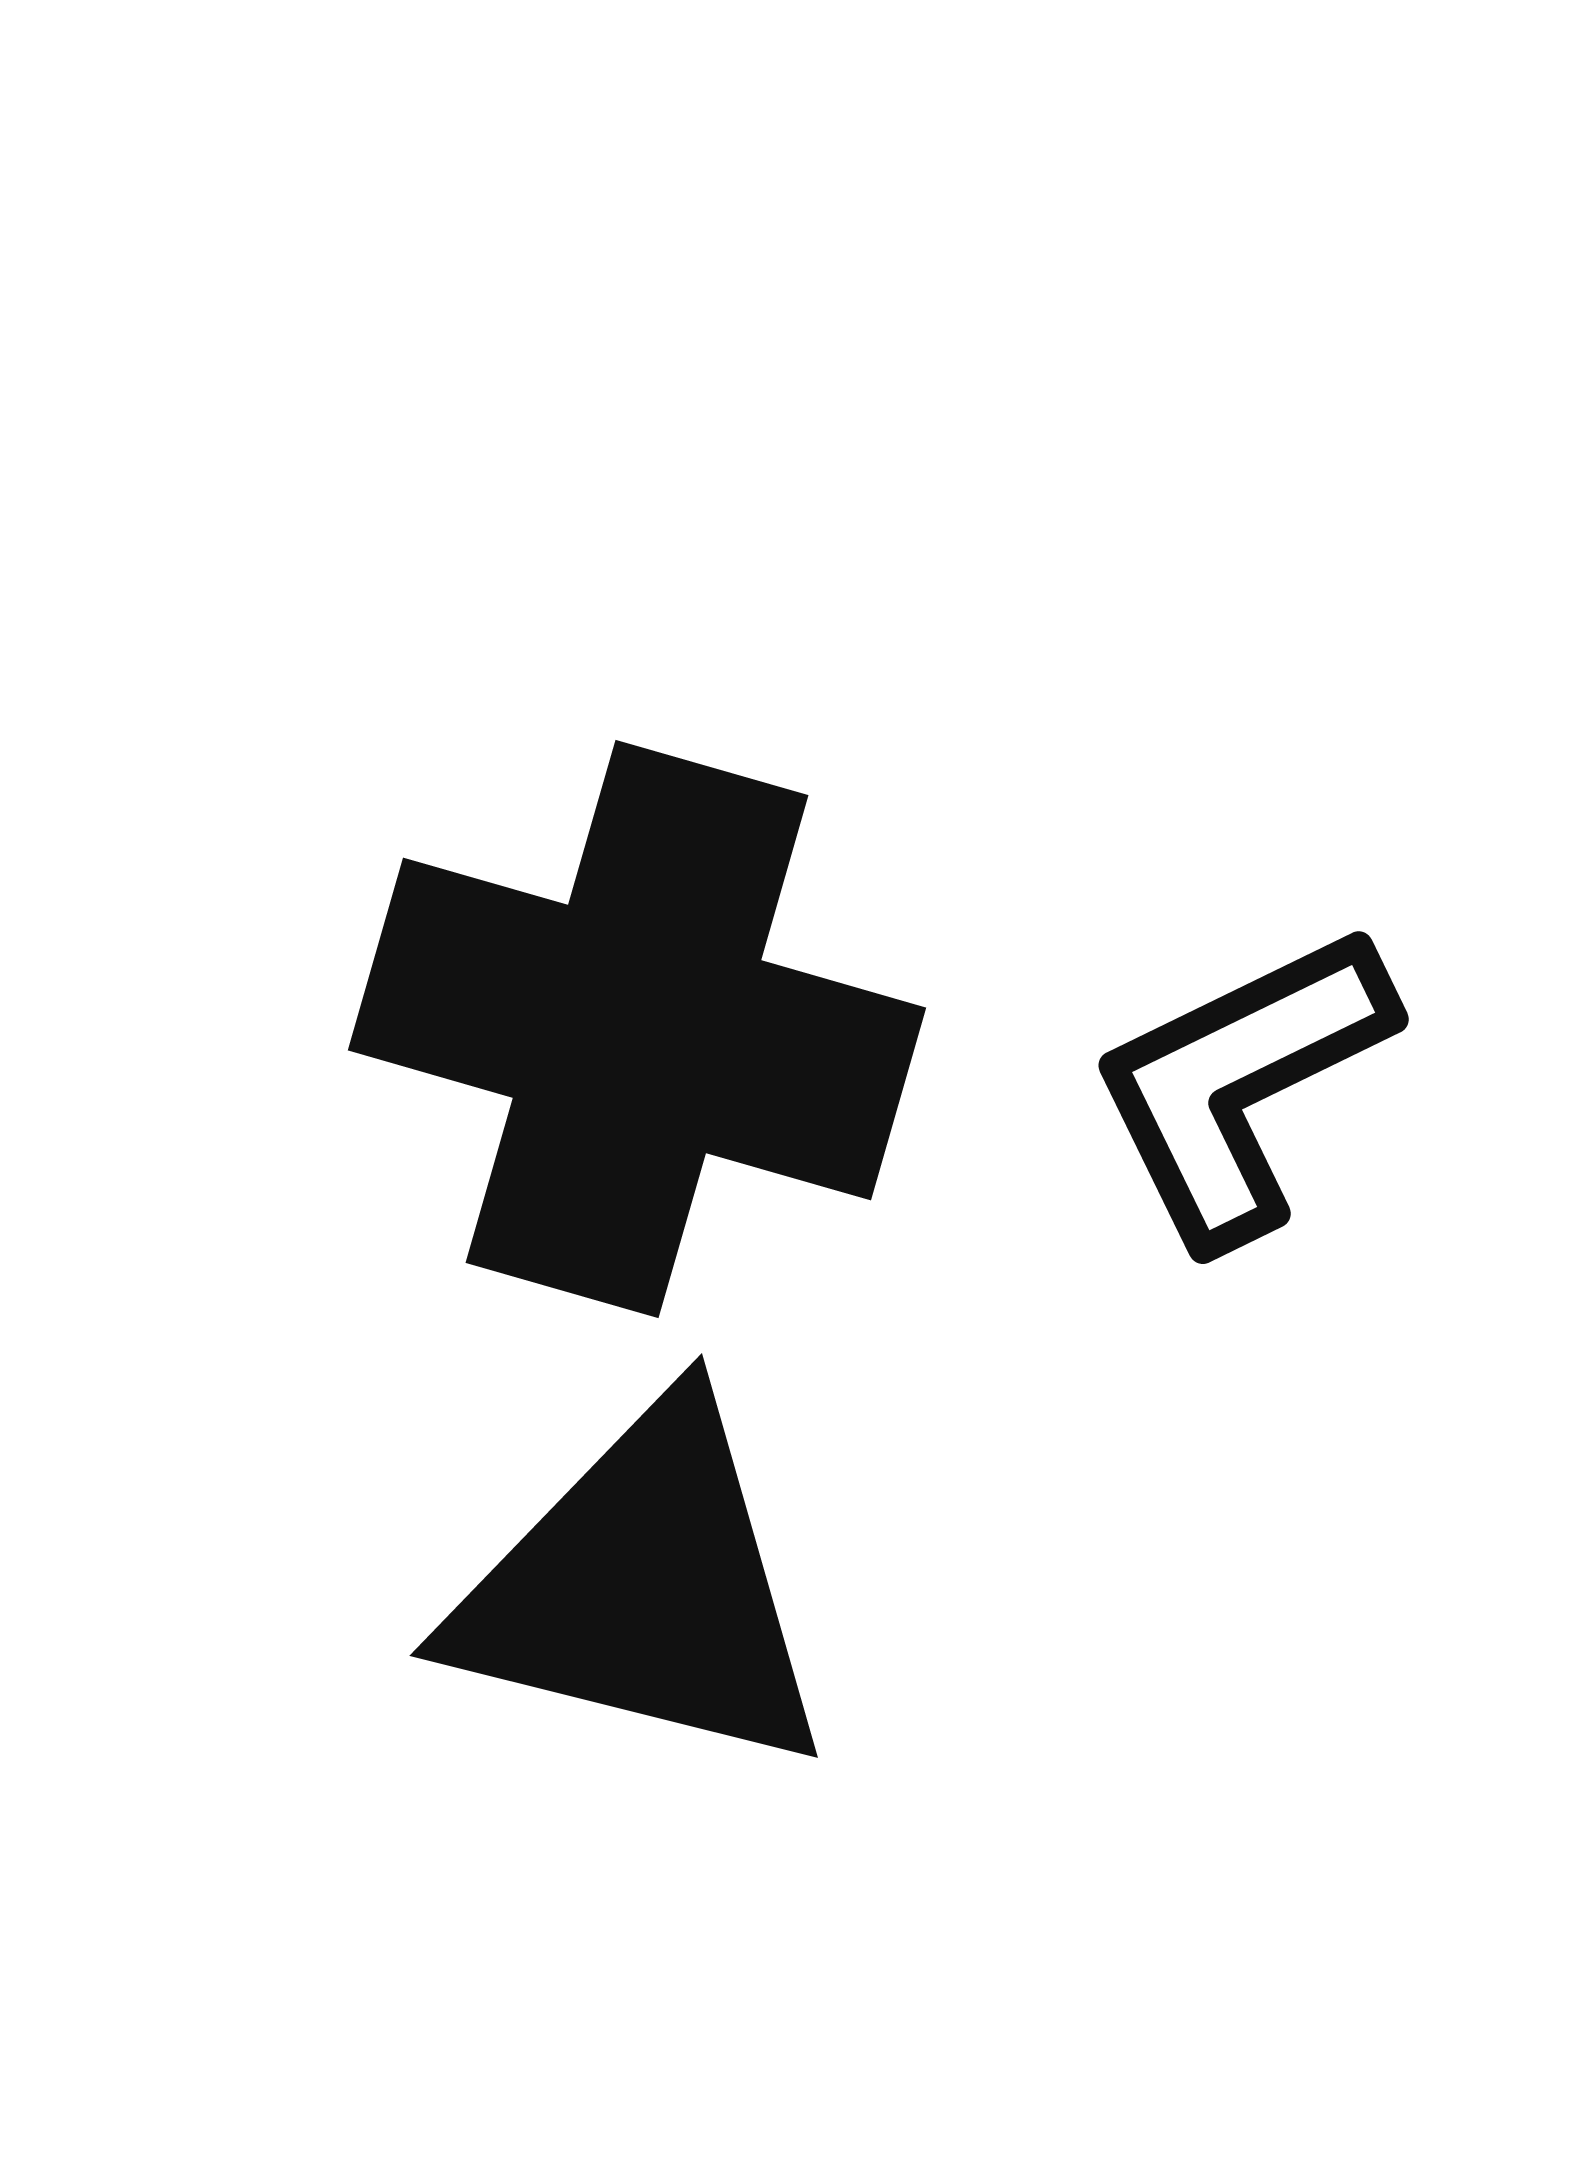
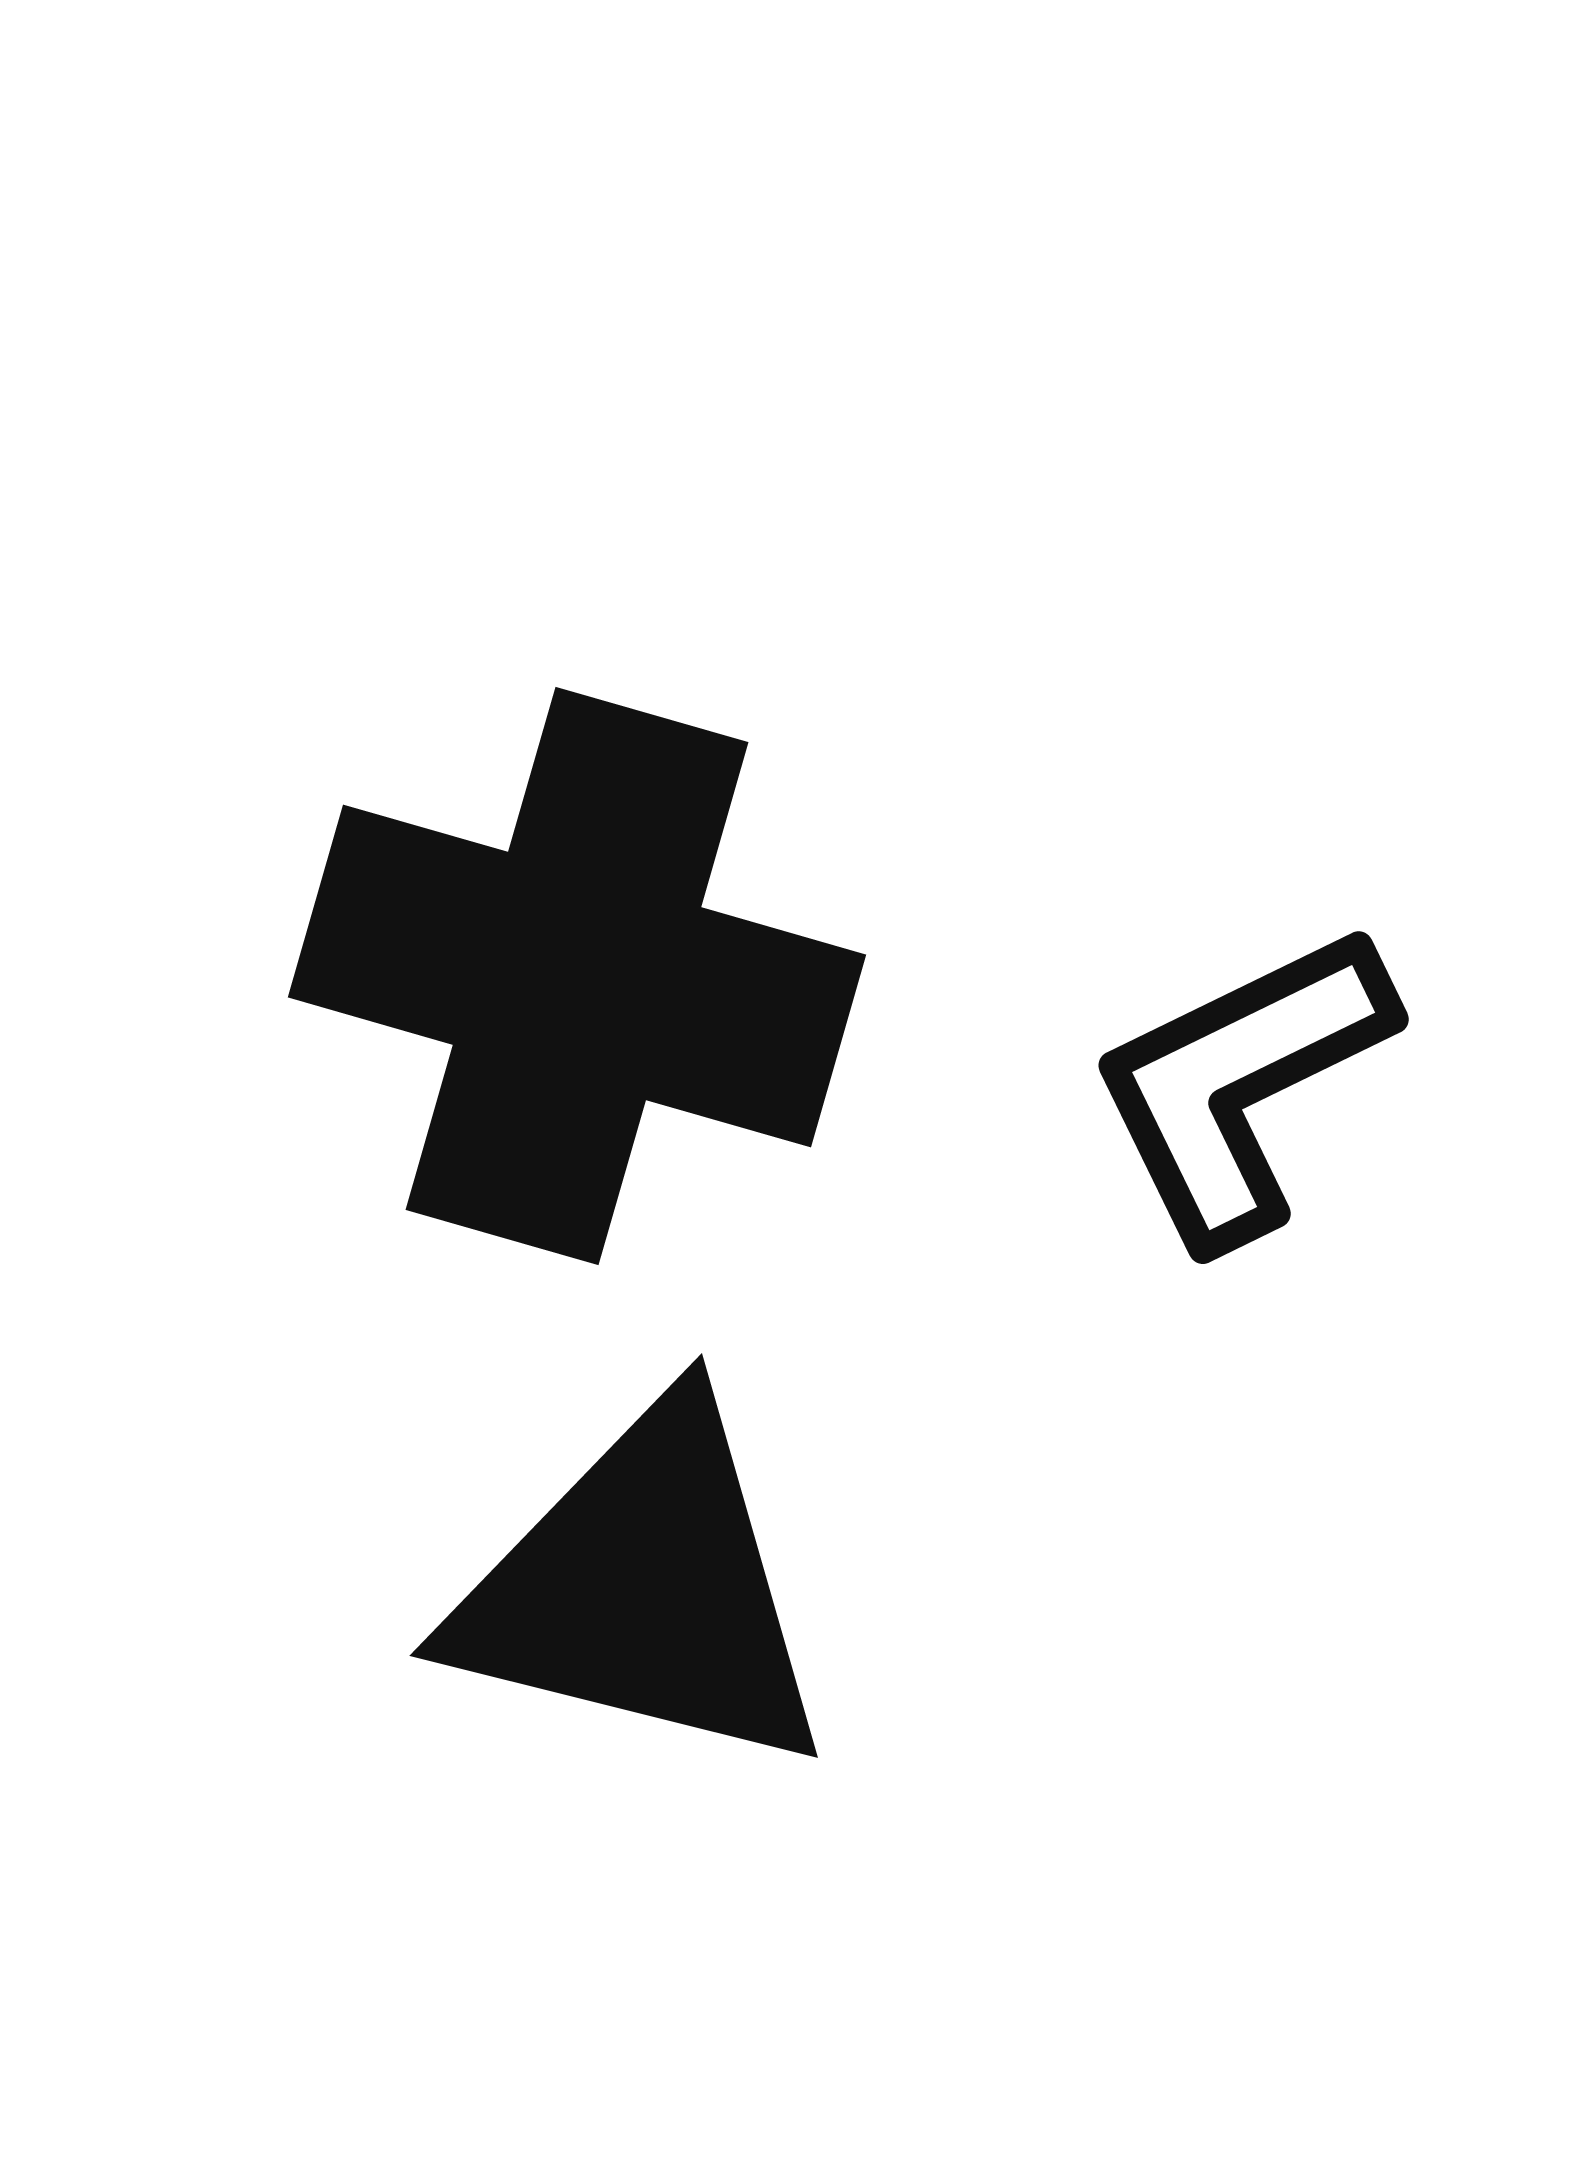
black cross: moved 60 px left, 53 px up
